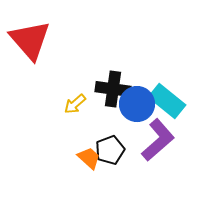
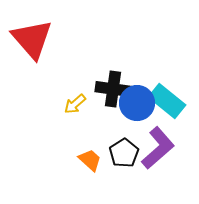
red triangle: moved 2 px right, 1 px up
blue circle: moved 1 px up
purple L-shape: moved 8 px down
black pentagon: moved 14 px right, 3 px down; rotated 12 degrees counterclockwise
orange trapezoid: moved 1 px right, 2 px down
